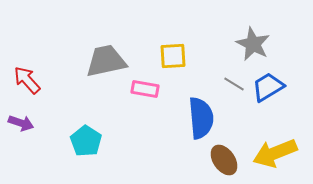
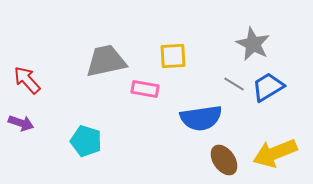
blue semicircle: rotated 87 degrees clockwise
cyan pentagon: rotated 16 degrees counterclockwise
